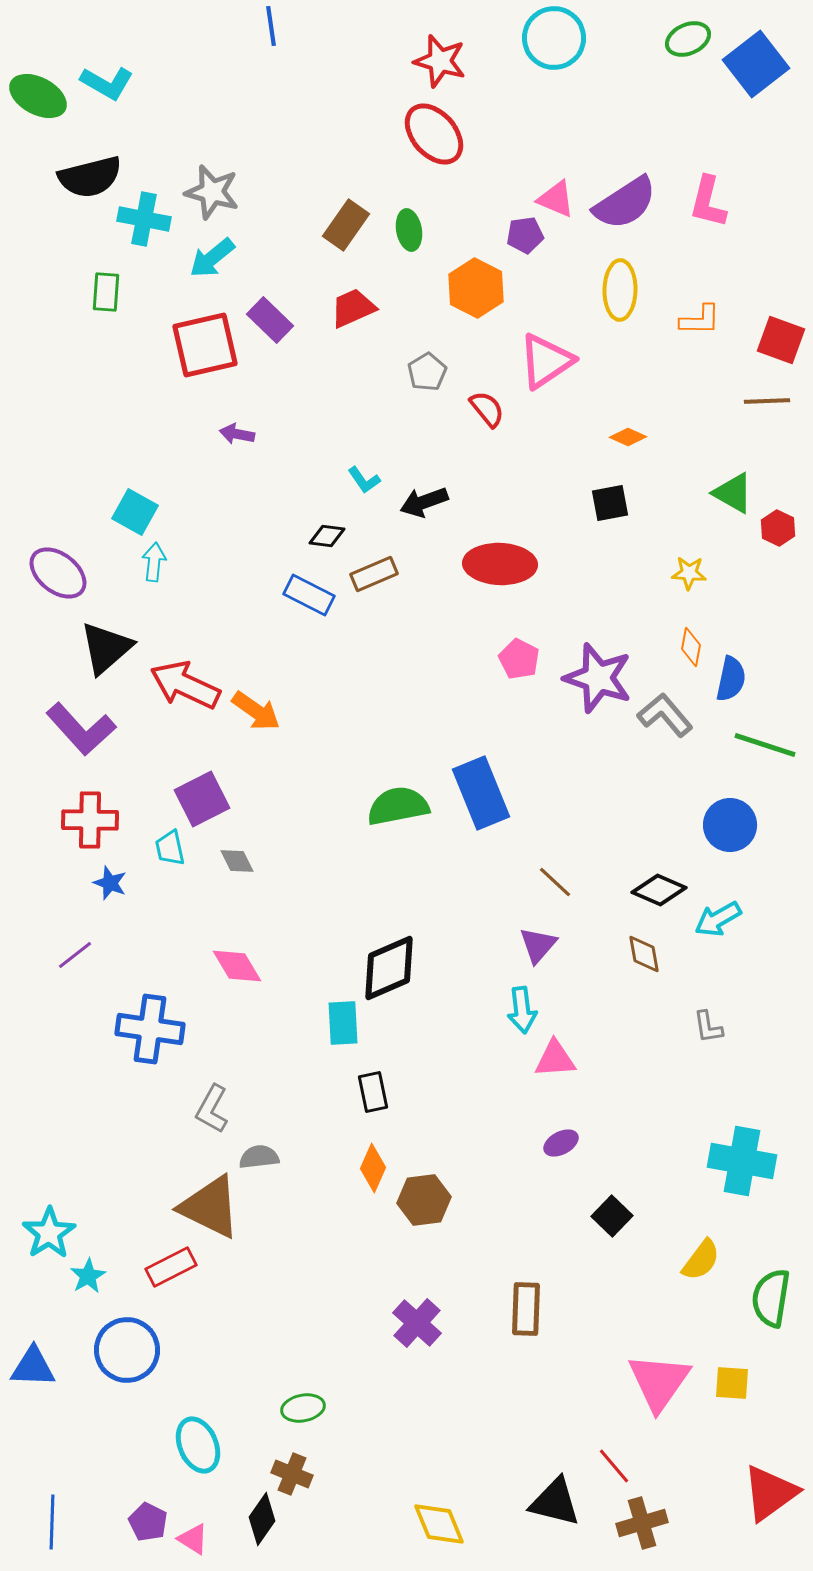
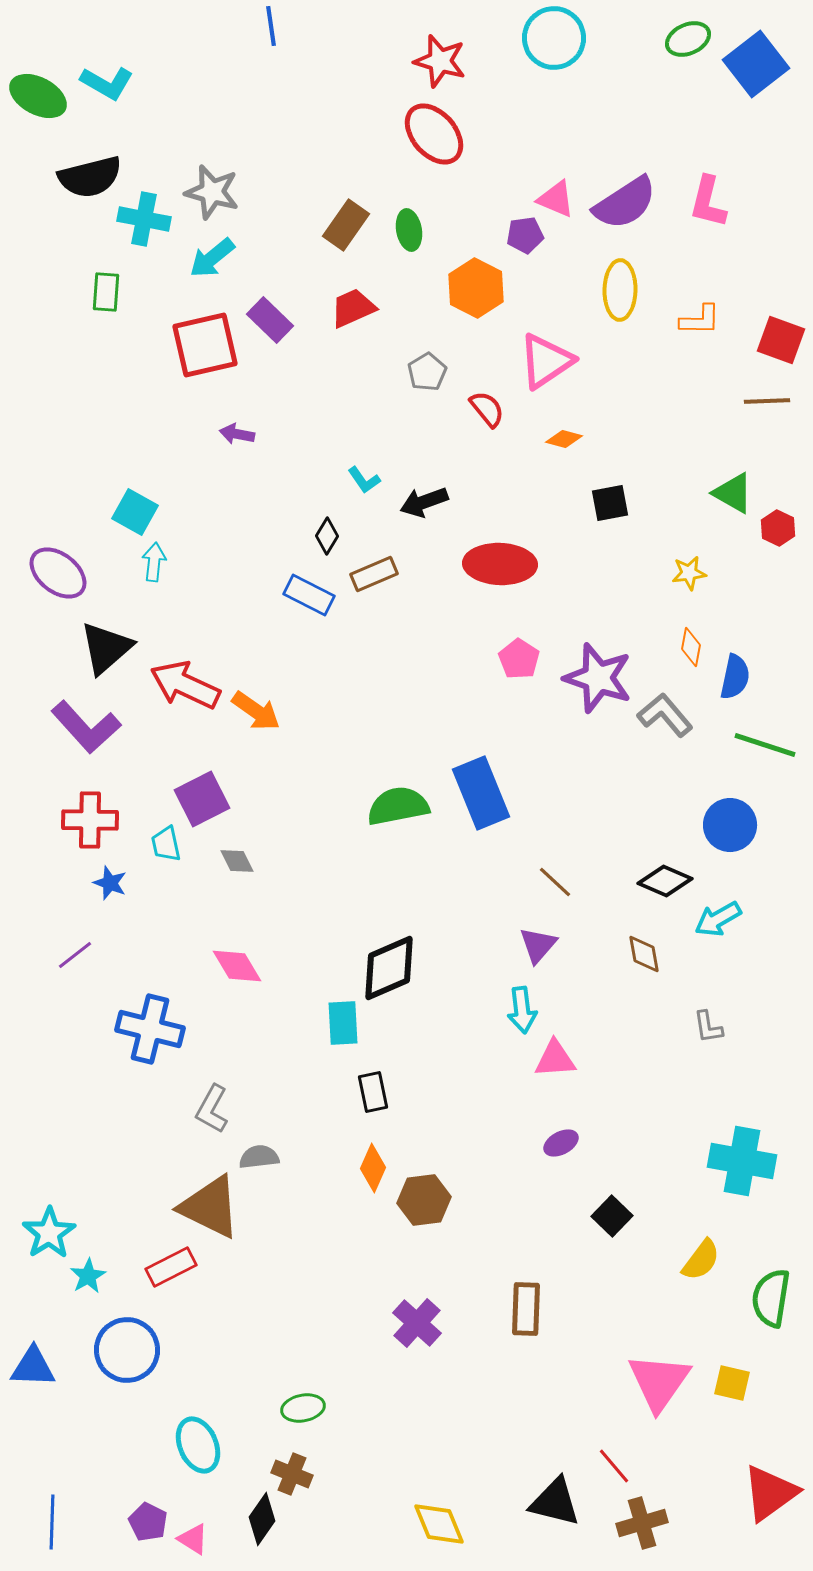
orange diamond at (628, 437): moved 64 px left, 2 px down; rotated 9 degrees counterclockwise
black diamond at (327, 536): rotated 66 degrees counterclockwise
yellow star at (689, 573): rotated 12 degrees counterclockwise
pink pentagon at (519, 659): rotated 6 degrees clockwise
blue semicircle at (731, 679): moved 4 px right, 2 px up
purple L-shape at (81, 729): moved 5 px right, 2 px up
cyan trapezoid at (170, 848): moved 4 px left, 4 px up
black diamond at (659, 890): moved 6 px right, 9 px up
blue cross at (150, 1029): rotated 6 degrees clockwise
yellow square at (732, 1383): rotated 9 degrees clockwise
